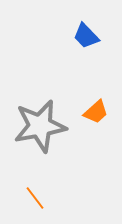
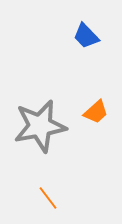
orange line: moved 13 px right
